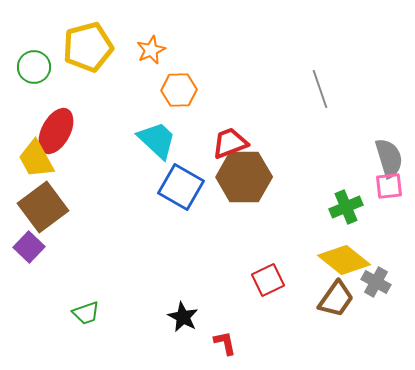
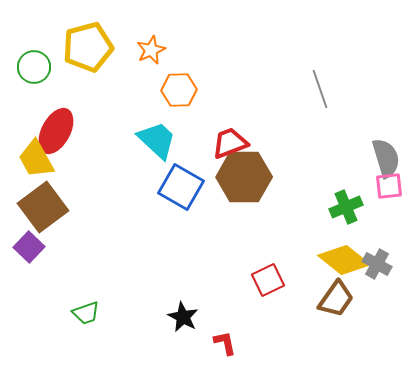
gray semicircle: moved 3 px left
gray cross: moved 1 px right, 18 px up
